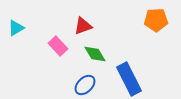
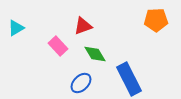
blue ellipse: moved 4 px left, 2 px up
